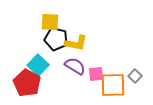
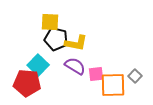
red pentagon: rotated 24 degrees counterclockwise
